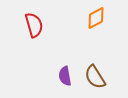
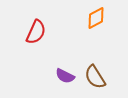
red semicircle: moved 2 px right, 7 px down; rotated 40 degrees clockwise
purple semicircle: rotated 54 degrees counterclockwise
